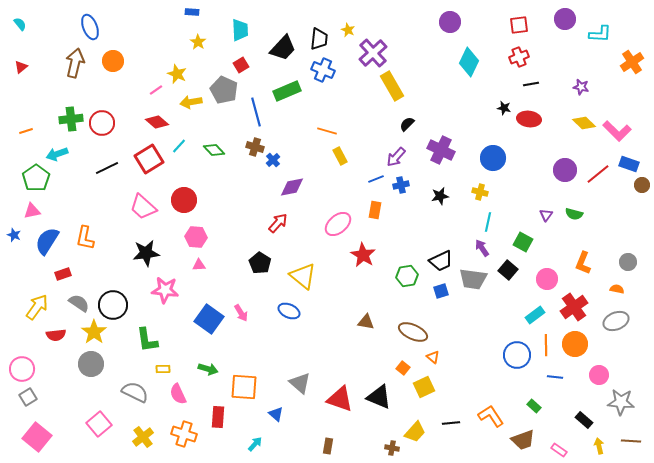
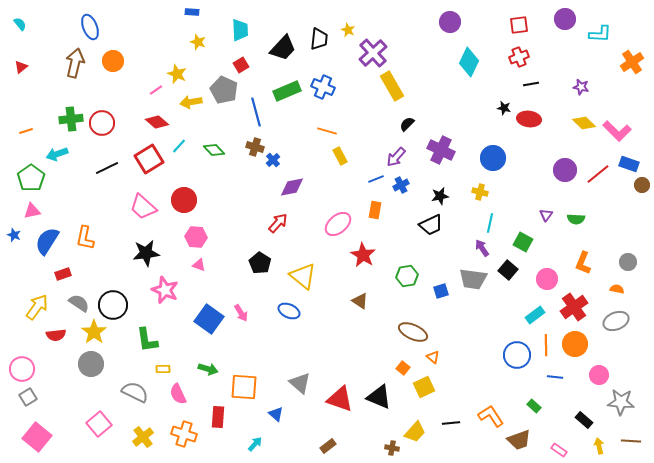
yellow star at (198, 42): rotated 14 degrees counterclockwise
blue cross at (323, 70): moved 17 px down
green pentagon at (36, 178): moved 5 px left
blue cross at (401, 185): rotated 14 degrees counterclockwise
green semicircle at (574, 214): moved 2 px right, 5 px down; rotated 12 degrees counterclockwise
cyan line at (488, 222): moved 2 px right, 1 px down
black trapezoid at (441, 261): moved 10 px left, 36 px up
pink triangle at (199, 265): rotated 24 degrees clockwise
pink star at (165, 290): rotated 16 degrees clockwise
brown triangle at (366, 322): moved 6 px left, 21 px up; rotated 24 degrees clockwise
brown trapezoid at (523, 440): moved 4 px left
brown rectangle at (328, 446): rotated 42 degrees clockwise
